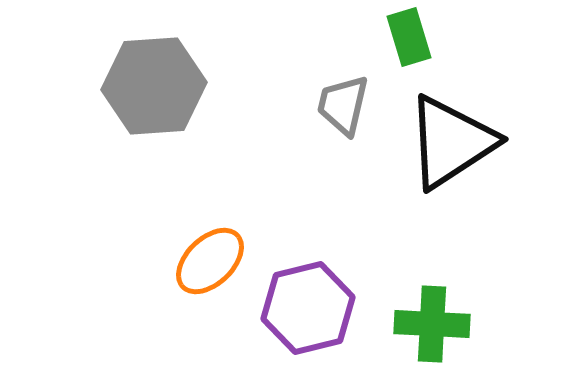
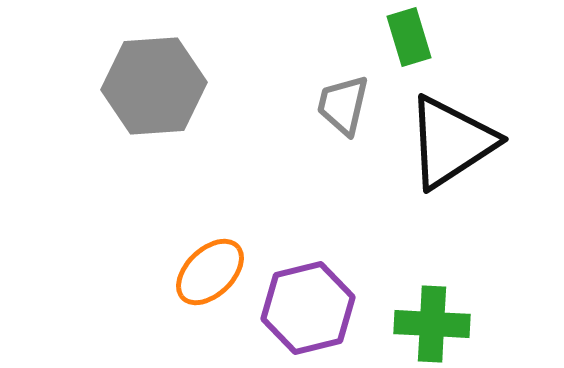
orange ellipse: moved 11 px down
